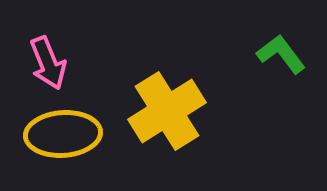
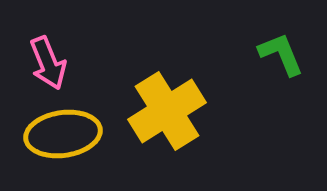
green L-shape: rotated 15 degrees clockwise
yellow ellipse: rotated 4 degrees counterclockwise
